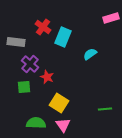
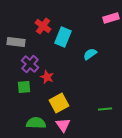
red cross: moved 1 px up
yellow square: rotated 30 degrees clockwise
